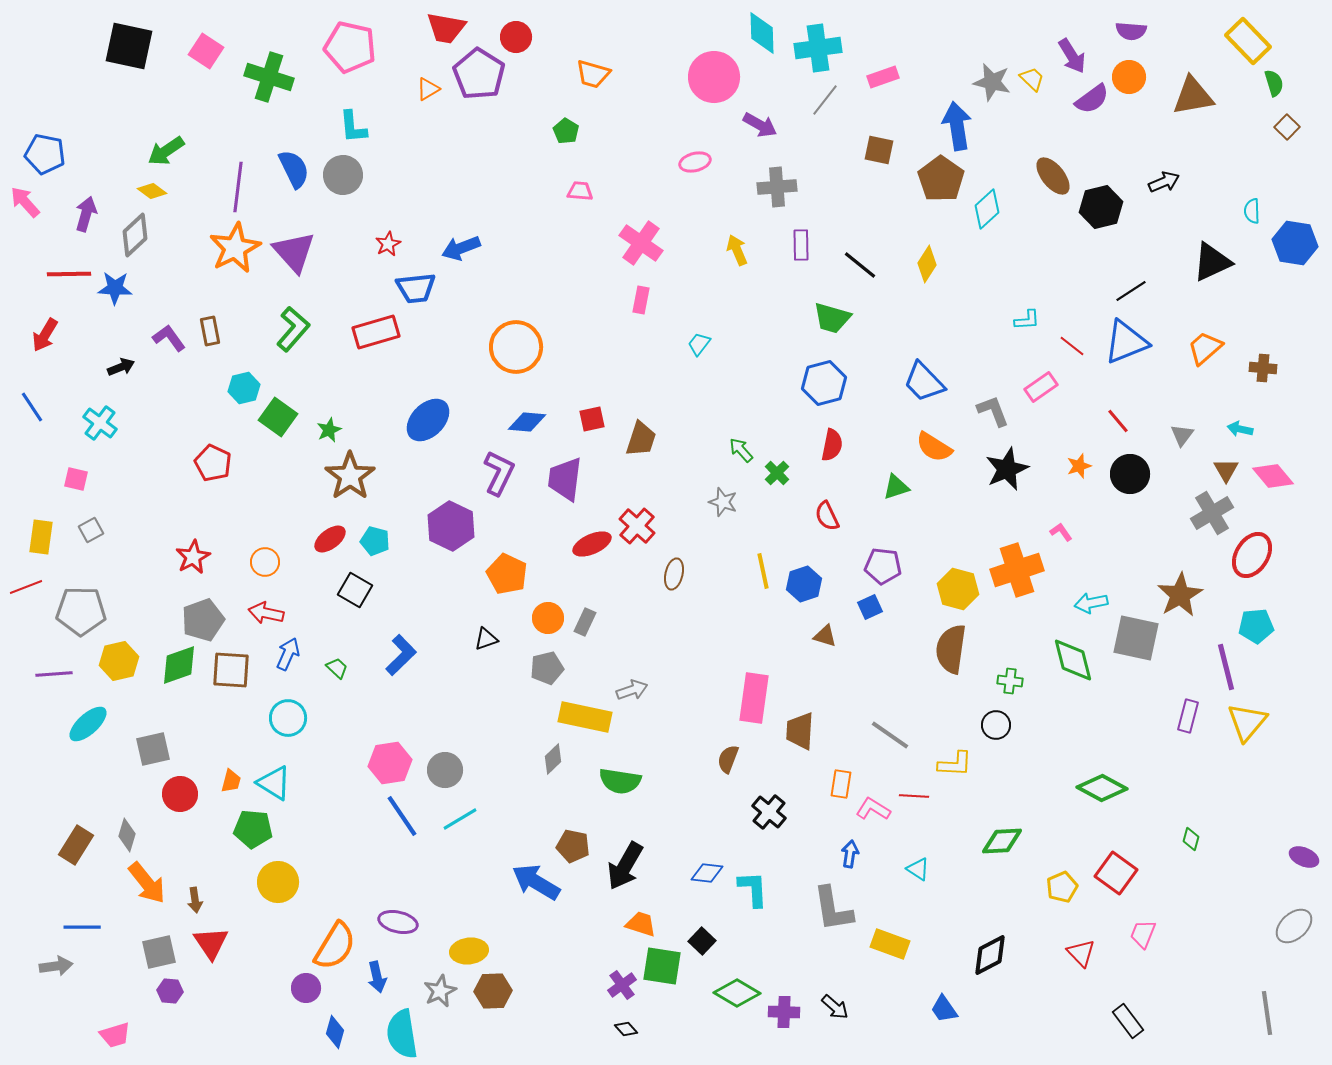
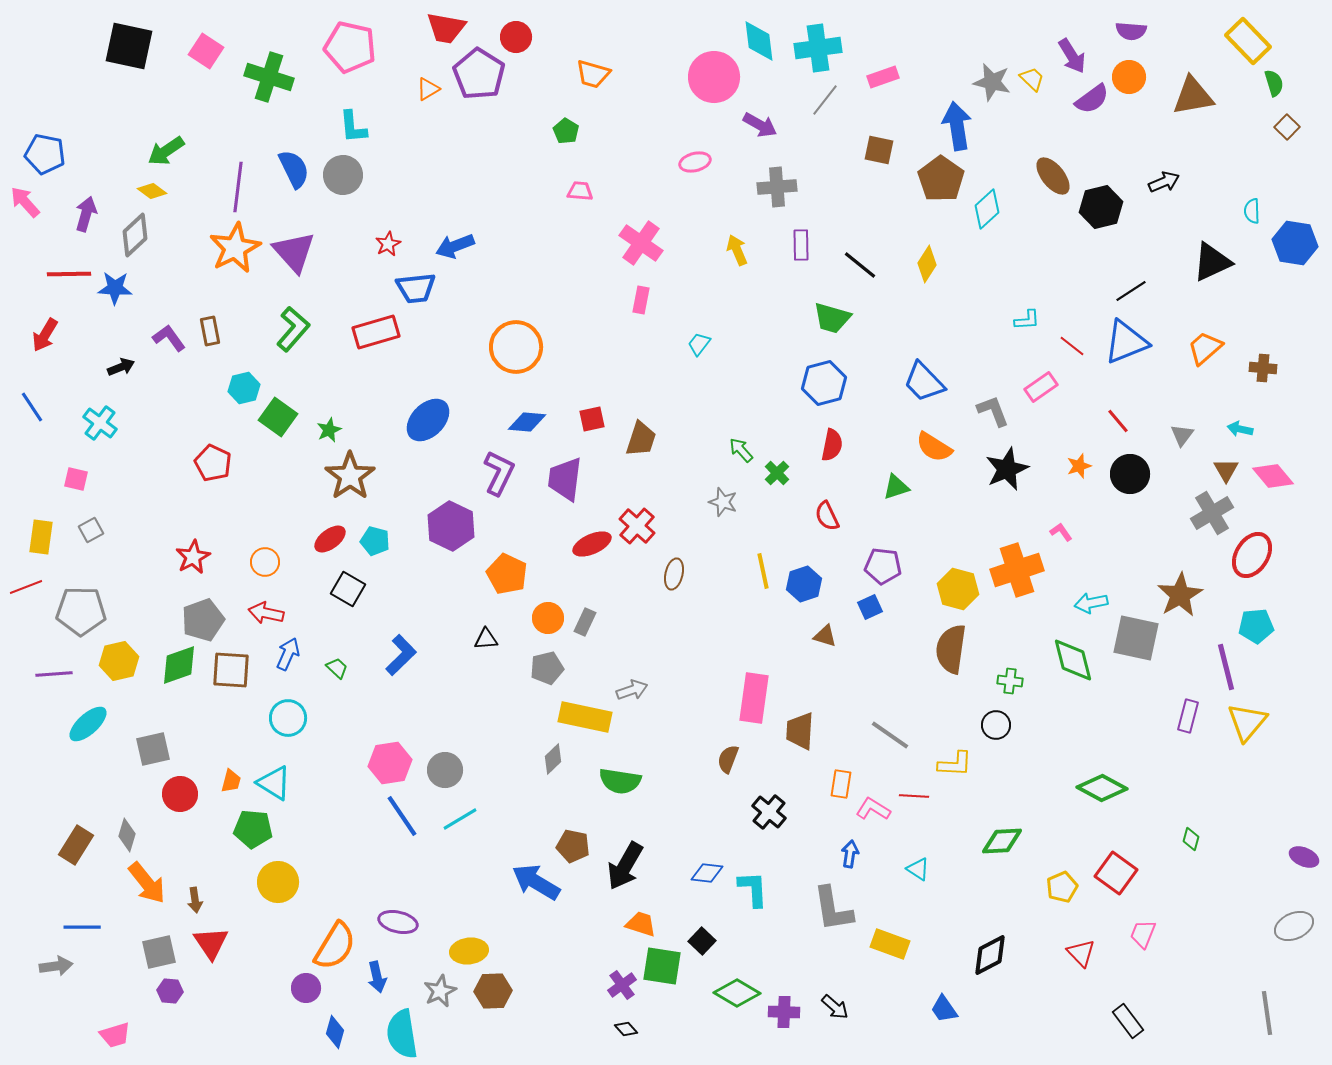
cyan diamond at (762, 33): moved 3 px left, 8 px down; rotated 6 degrees counterclockwise
blue arrow at (461, 248): moved 6 px left, 2 px up
black square at (355, 590): moved 7 px left, 1 px up
black triangle at (486, 639): rotated 15 degrees clockwise
gray ellipse at (1294, 926): rotated 18 degrees clockwise
